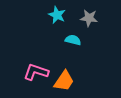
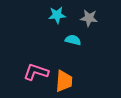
cyan star: rotated 30 degrees counterclockwise
orange trapezoid: rotated 30 degrees counterclockwise
